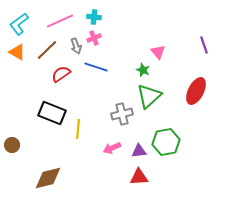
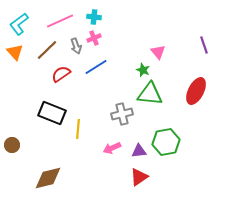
orange triangle: moved 2 px left; rotated 18 degrees clockwise
blue line: rotated 50 degrees counterclockwise
green triangle: moved 1 px right, 2 px up; rotated 48 degrees clockwise
red triangle: rotated 30 degrees counterclockwise
